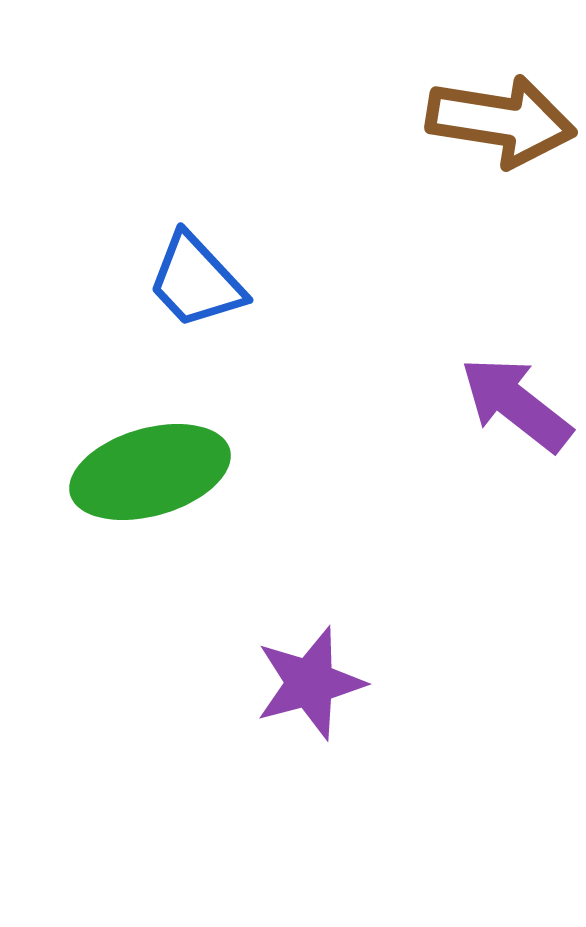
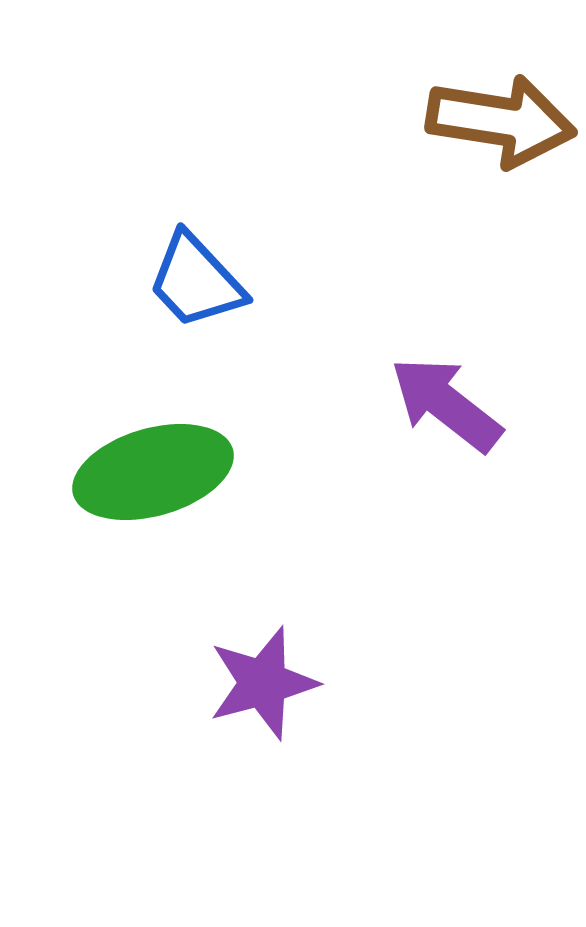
purple arrow: moved 70 px left
green ellipse: moved 3 px right
purple star: moved 47 px left
